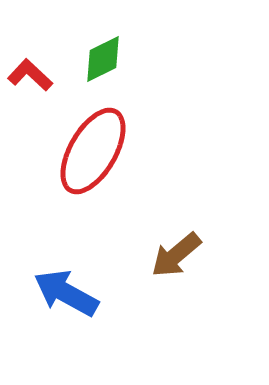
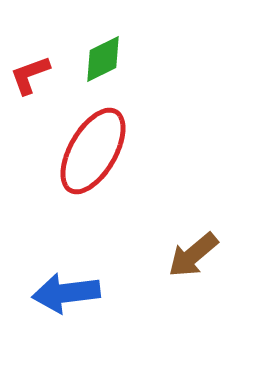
red L-shape: rotated 63 degrees counterclockwise
brown arrow: moved 17 px right
blue arrow: rotated 36 degrees counterclockwise
